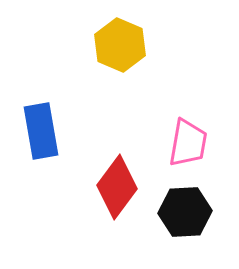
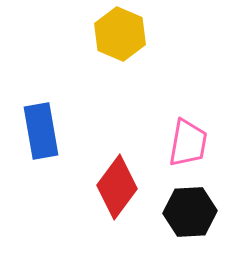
yellow hexagon: moved 11 px up
black hexagon: moved 5 px right
